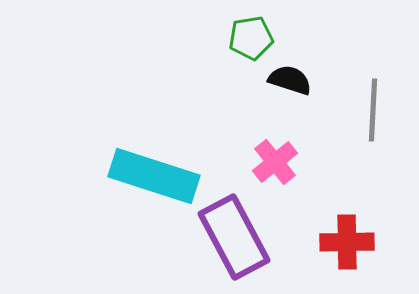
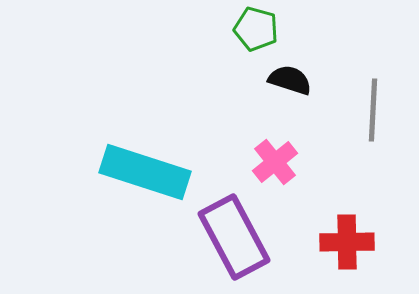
green pentagon: moved 5 px right, 9 px up; rotated 24 degrees clockwise
cyan rectangle: moved 9 px left, 4 px up
